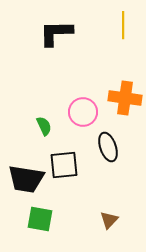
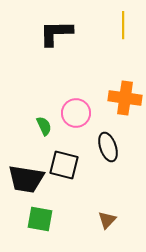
pink circle: moved 7 px left, 1 px down
black square: rotated 20 degrees clockwise
brown triangle: moved 2 px left
